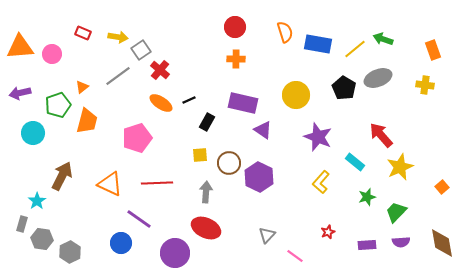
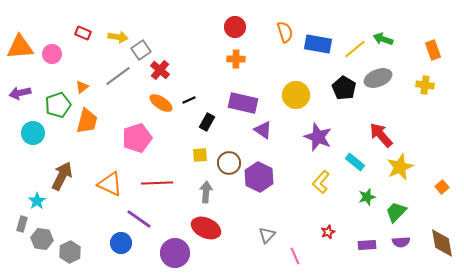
pink line at (295, 256): rotated 30 degrees clockwise
